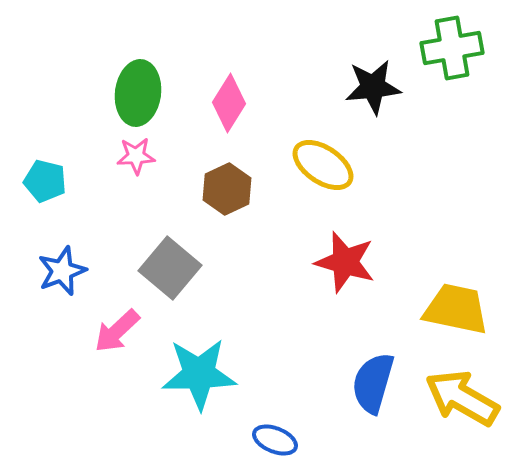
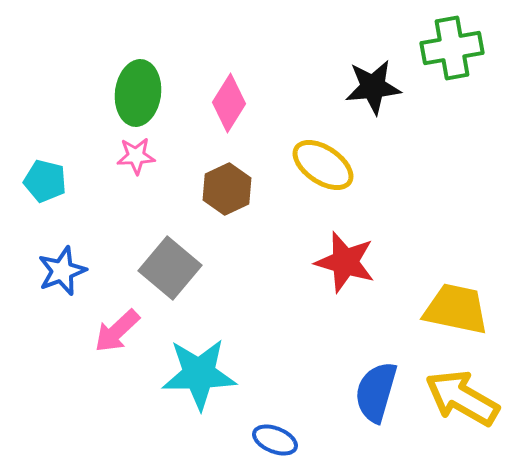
blue semicircle: moved 3 px right, 9 px down
